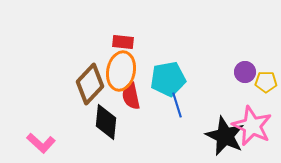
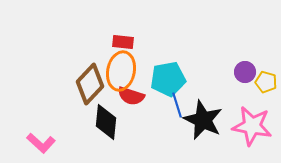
yellow pentagon: rotated 15 degrees clockwise
red semicircle: rotated 60 degrees counterclockwise
pink star: rotated 15 degrees counterclockwise
black star: moved 22 px left, 16 px up
